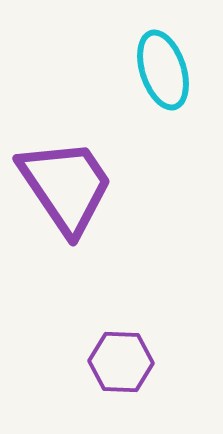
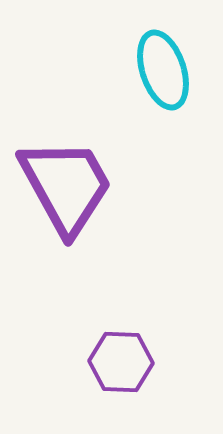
purple trapezoid: rotated 5 degrees clockwise
